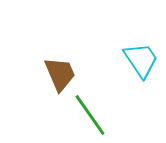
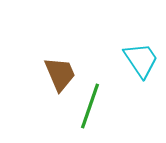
green line: moved 9 px up; rotated 54 degrees clockwise
